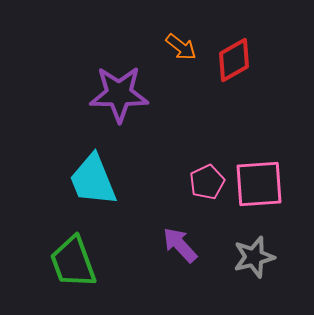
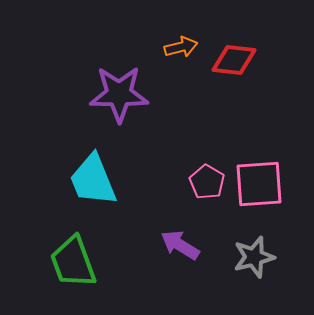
orange arrow: rotated 52 degrees counterclockwise
red diamond: rotated 36 degrees clockwise
pink pentagon: rotated 16 degrees counterclockwise
purple arrow: rotated 15 degrees counterclockwise
